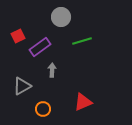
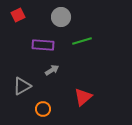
red square: moved 21 px up
purple rectangle: moved 3 px right, 2 px up; rotated 40 degrees clockwise
gray arrow: rotated 56 degrees clockwise
red triangle: moved 5 px up; rotated 18 degrees counterclockwise
